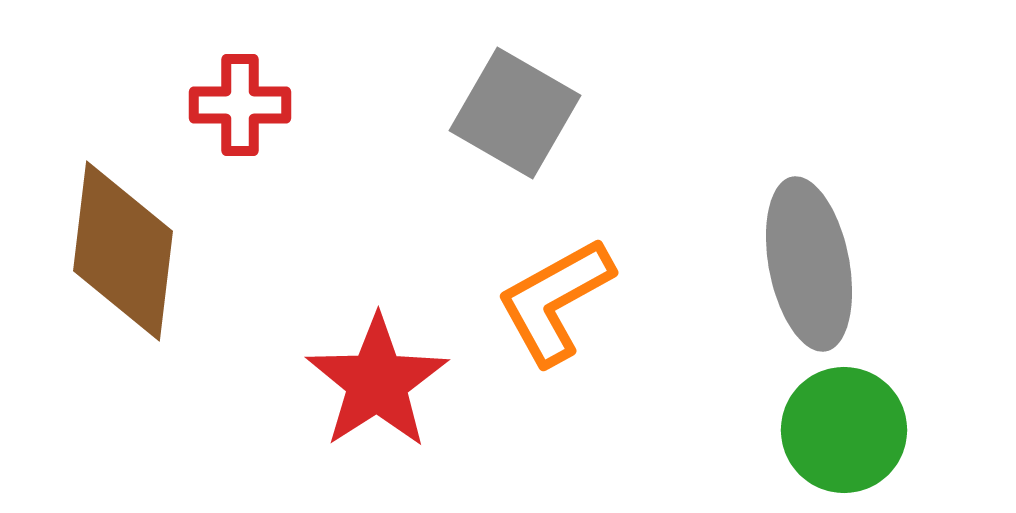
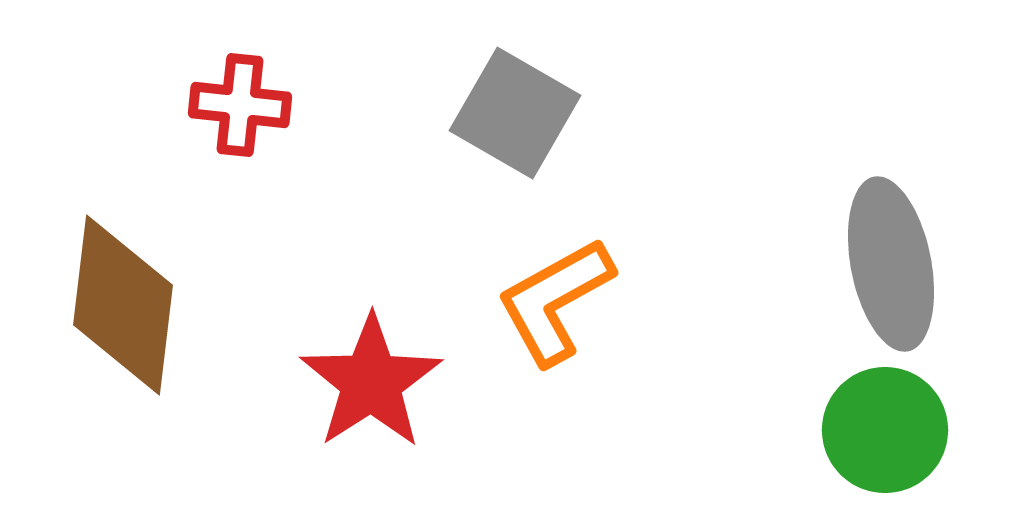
red cross: rotated 6 degrees clockwise
brown diamond: moved 54 px down
gray ellipse: moved 82 px right
red star: moved 6 px left
green circle: moved 41 px right
